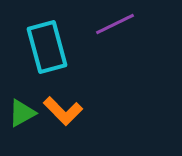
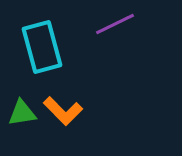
cyan rectangle: moved 5 px left
green triangle: rotated 20 degrees clockwise
